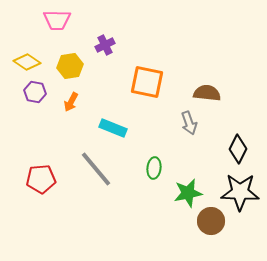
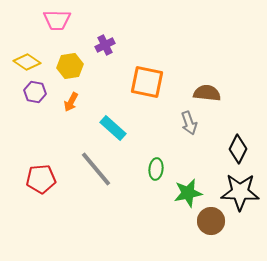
cyan rectangle: rotated 20 degrees clockwise
green ellipse: moved 2 px right, 1 px down
